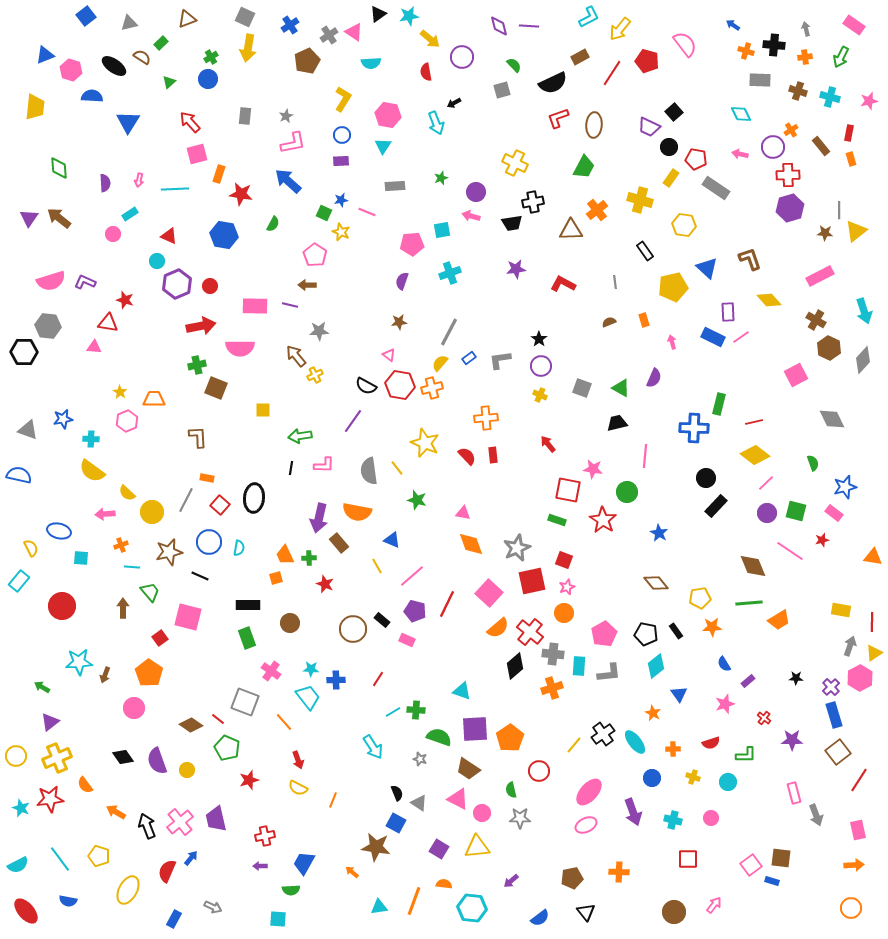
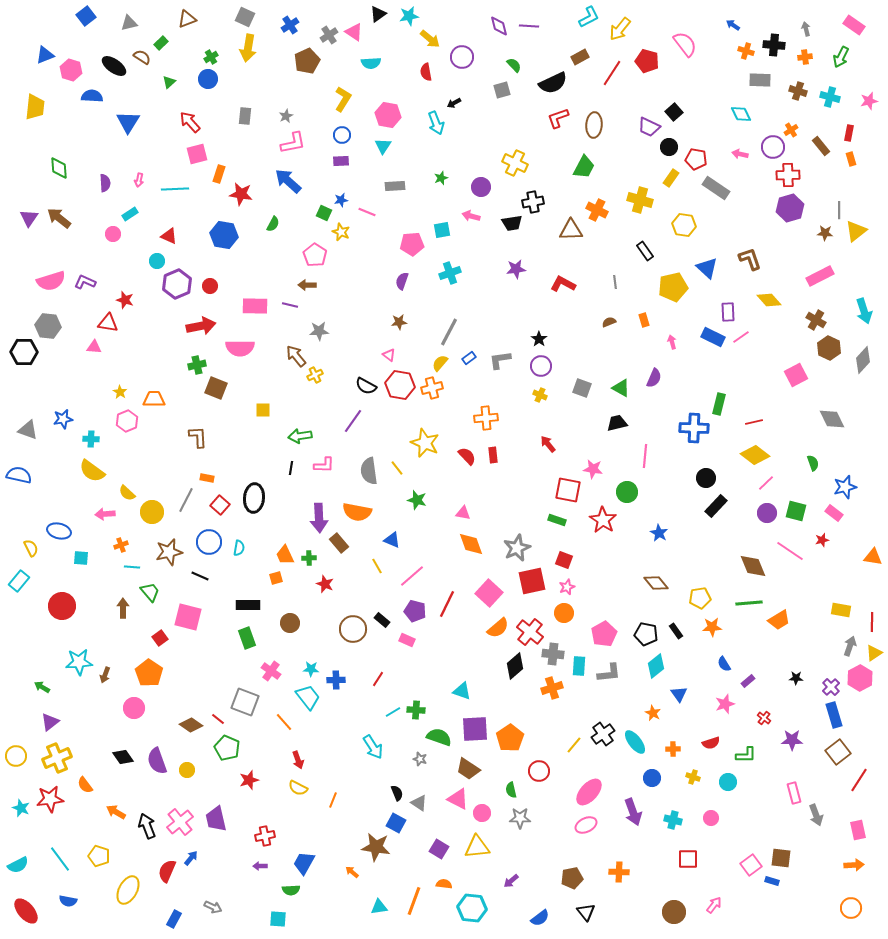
purple circle at (476, 192): moved 5 px right, 5 px up
orange cross at (597, 210): rotated 25 degrees counterclockwise
purple arrow at (319, 518): rotated 16 degrees counterclockwise
